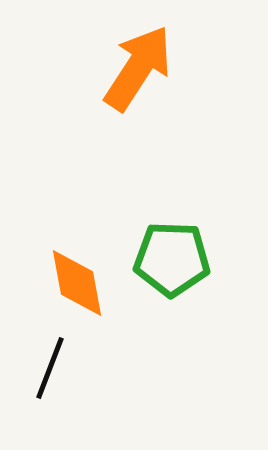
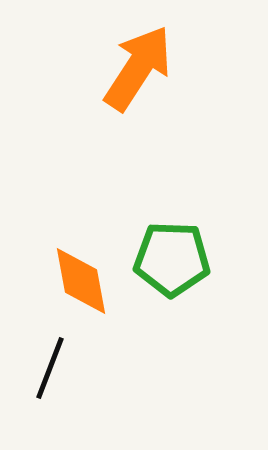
orange diamond: moved 4 px right, 2 px up
